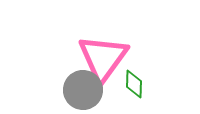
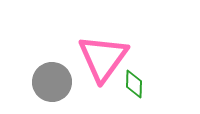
gray circle: moved 31 px left, 8 px up
